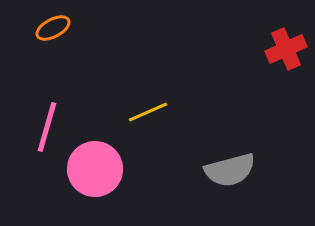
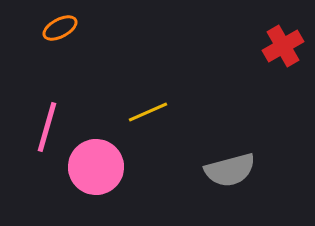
orange ellipse: moved 7 px right
red cross: moved 3 px left, 3 px up; rotated 6 degrees counterclockwise
pink circle: moved 1 px right, 2 px up
